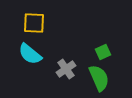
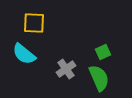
cyan semicircle: moved 6 px left
